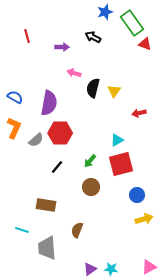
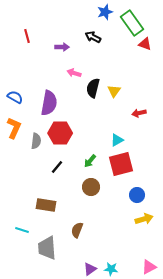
gray semicircle: moved 1 px down; rotated 42 degrees counterclockwise
